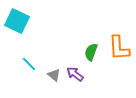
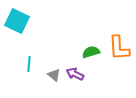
green semicircle: rotated 54 degrees clockwise
cyan line: rotated 49 degrees clockwise
purple arrow: rotated 12 degrees counterclockwise
